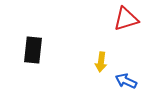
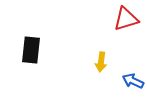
black rectangle: moved 2 px left
blue arrow: moved 7 px right
